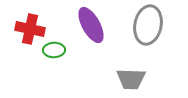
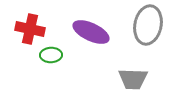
purple ellipse: moved 7 px down; rotated 36 degrees counterclockwise
green ellipse: moved 3 px left, 5 px down
gray trapezoid: moved 2 px right
